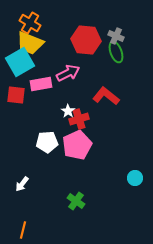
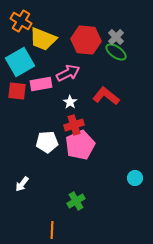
orange cross: moved 9 px left, 2 px up
gray cross: moved 1 px down; rotated 21 degrees clockwise
yellow trapezoid: moved 13 px right, 4 px up
green ellipse: rotated 35 degrees counterclockwise
red square: moved 1 px right, 4 px up
white star: moved 2 px right, 9 px up
red cross: moved 5 px left, 6 px down
pink pentagon: moved 3 px right
green cross: rotated 24 degrees clockwise
orange line: moved 29 px right; rotated 12 degrees counterclockwise
